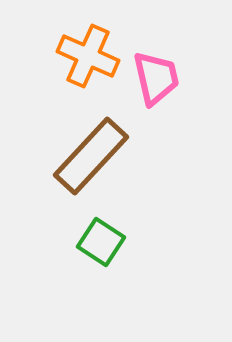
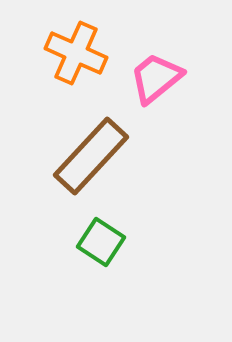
orange cross: moved 12 px left, 3 px up
pink trapezoid: rotated 116 degrees counterclockwise
